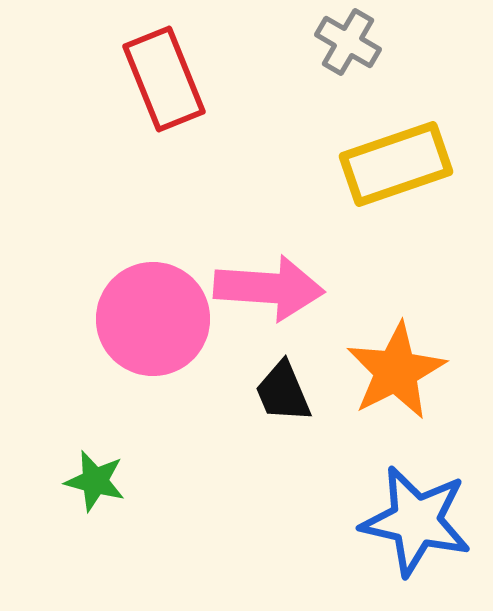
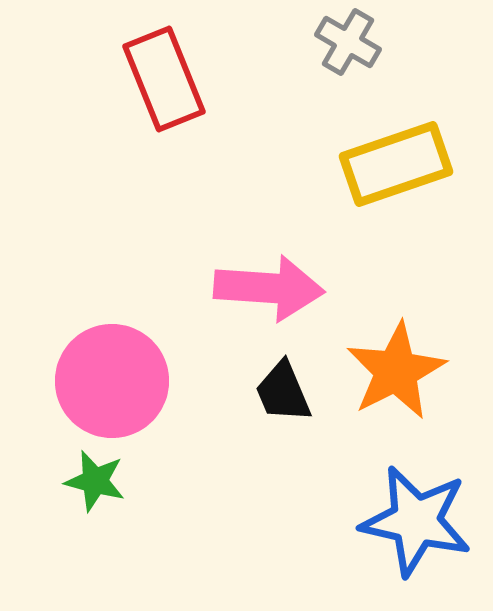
pink circle: moved 41 px left, 62 px down
